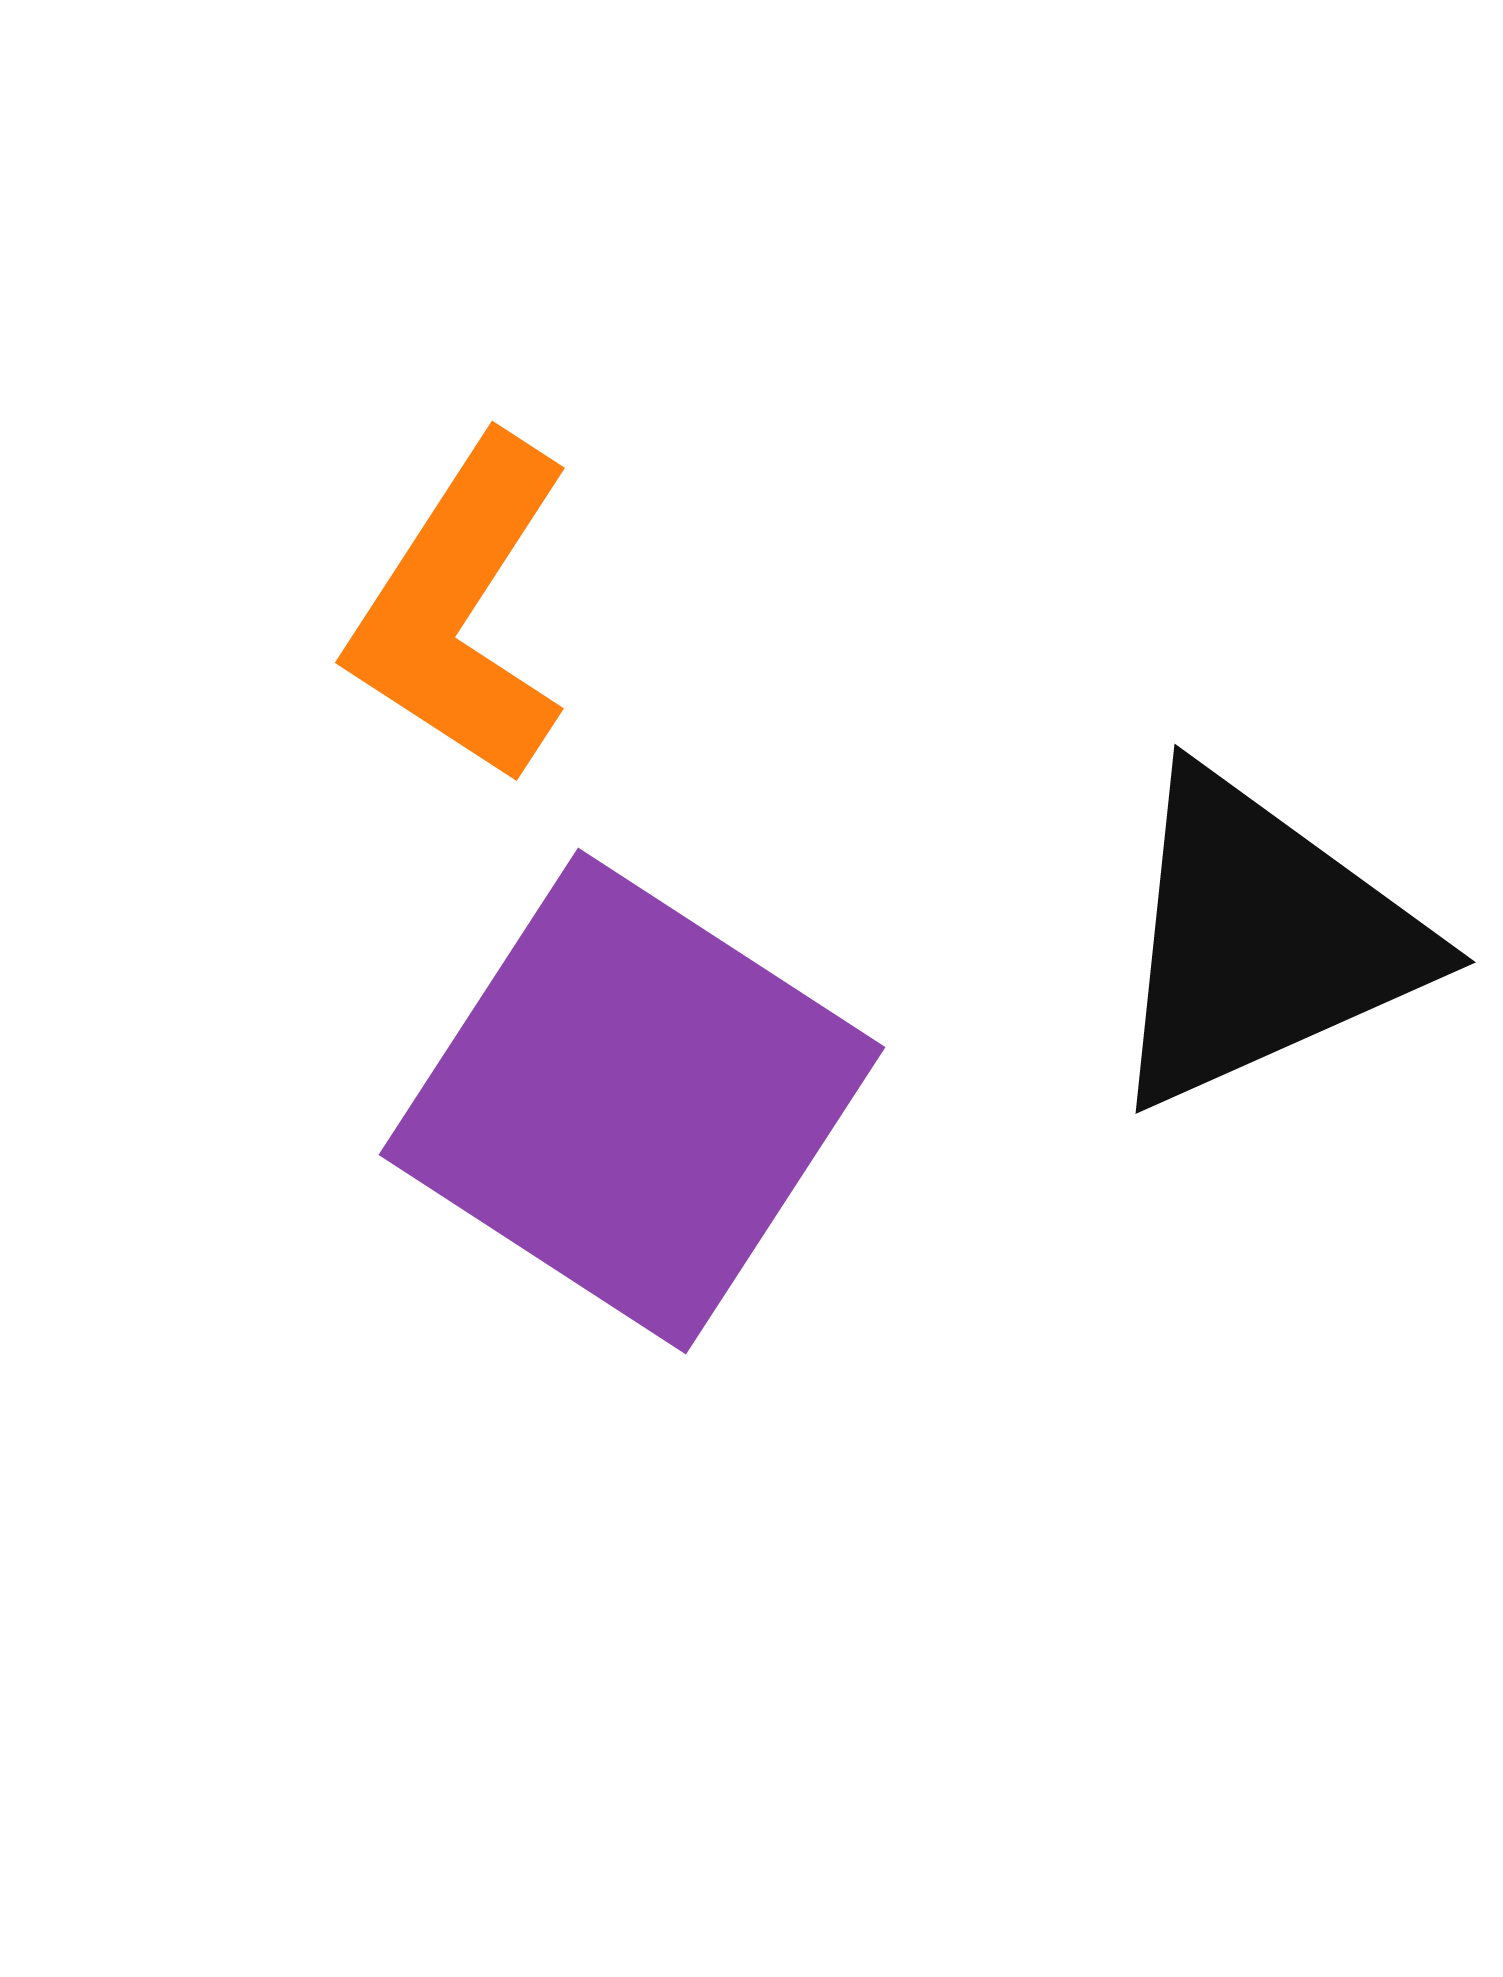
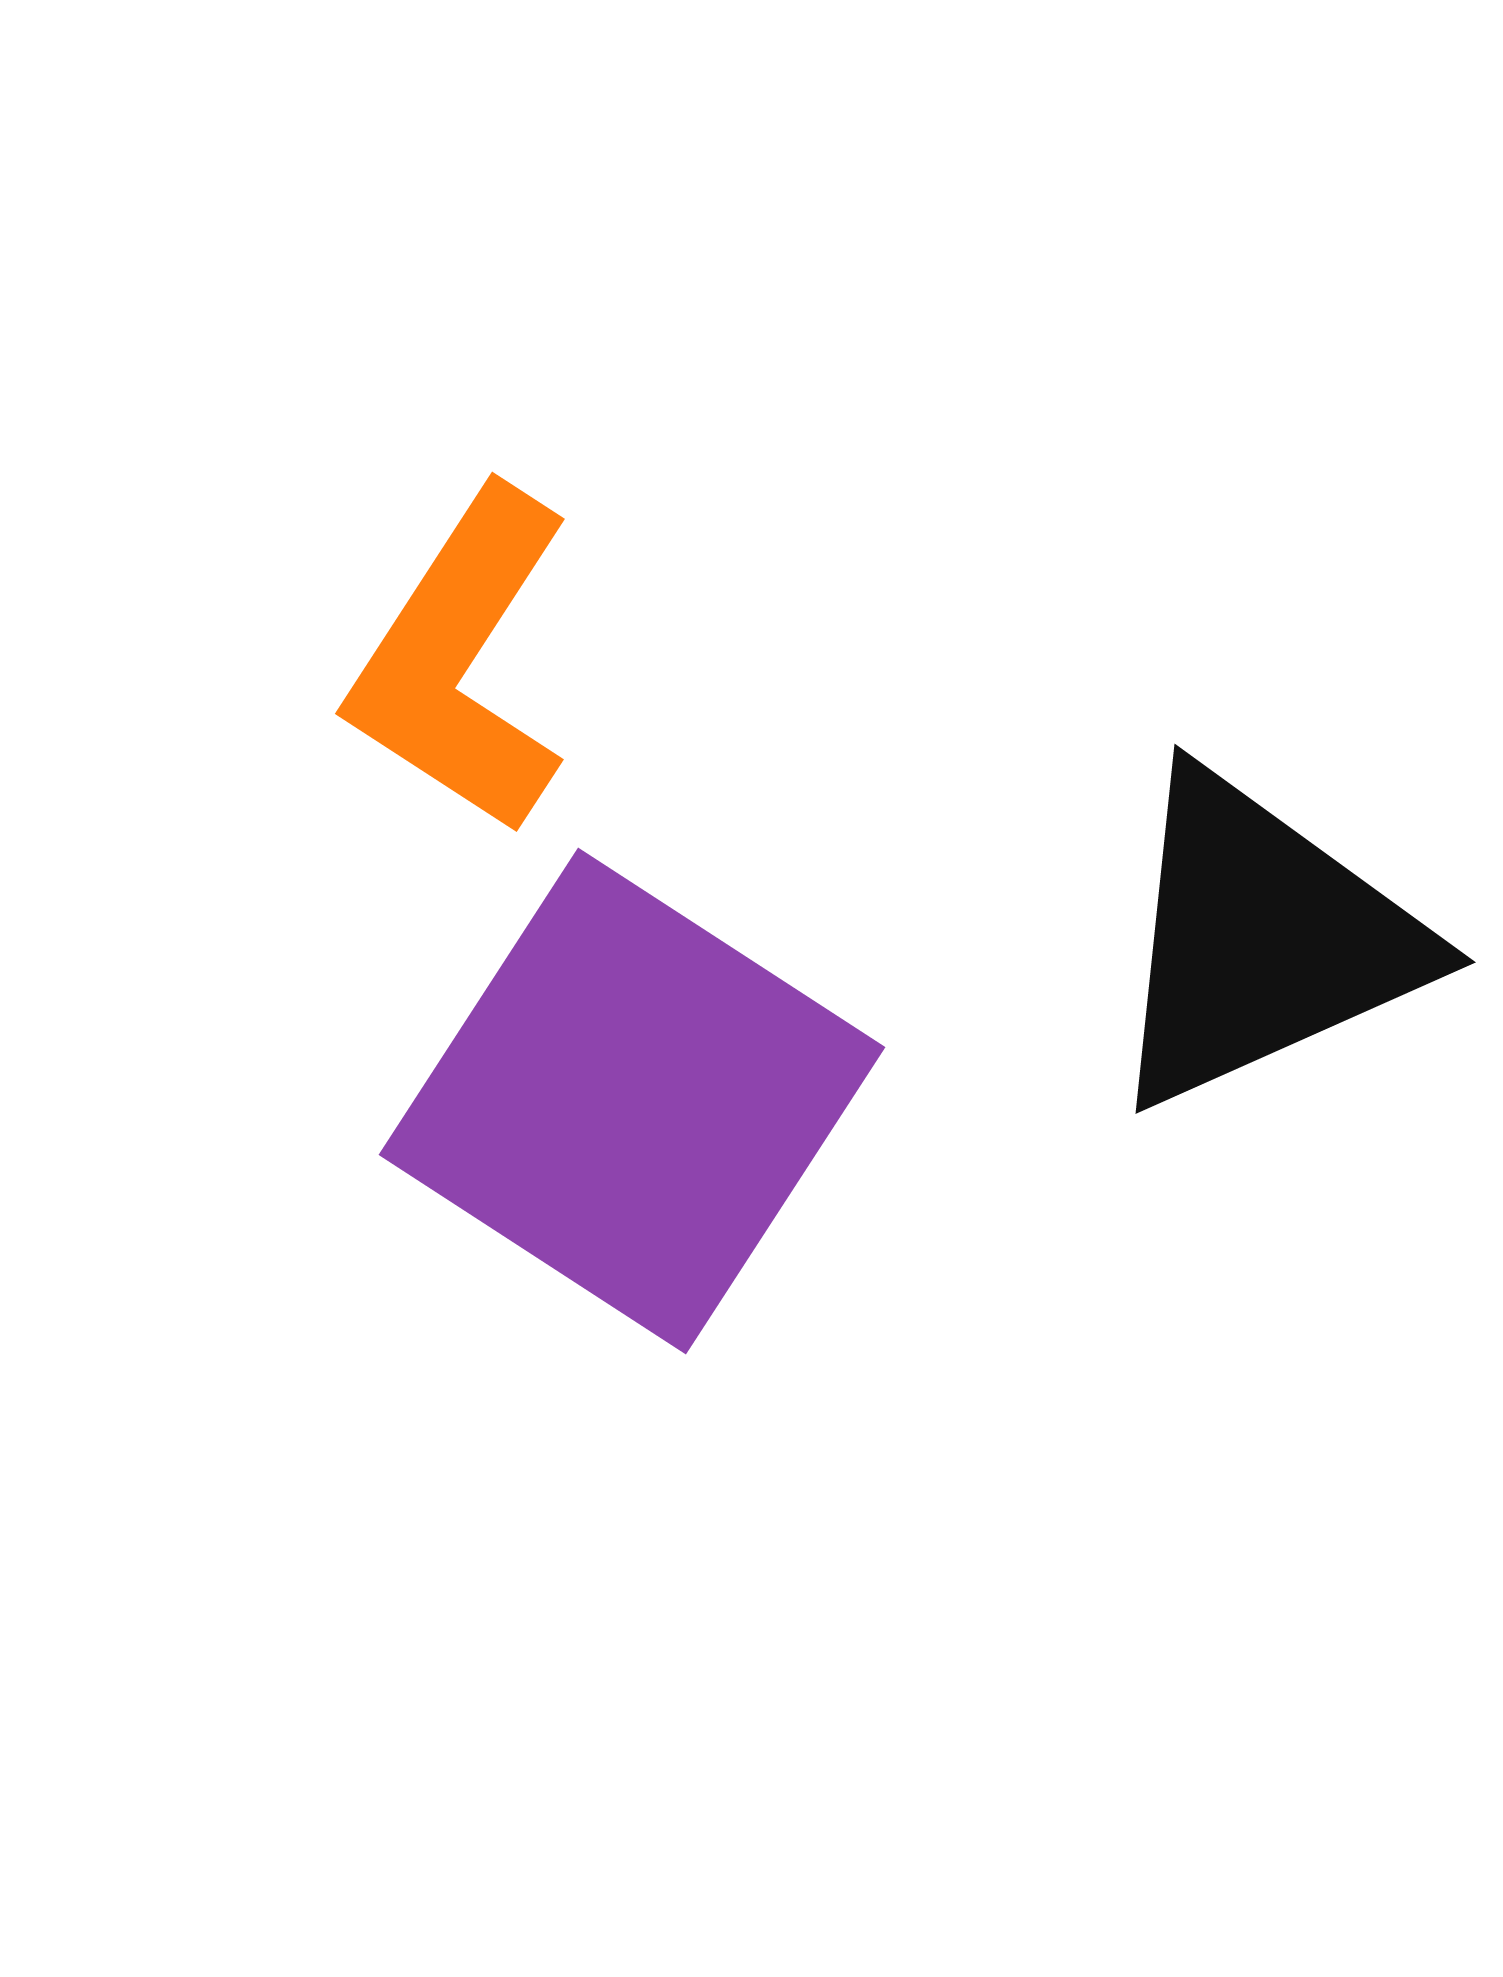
orange L-shape: moved 51 px down
